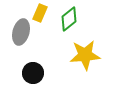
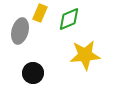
green diamond: rotated 15 degrees clockwise
gray ellipse: moved 1 px left, 1 px up
